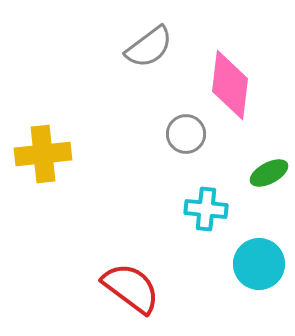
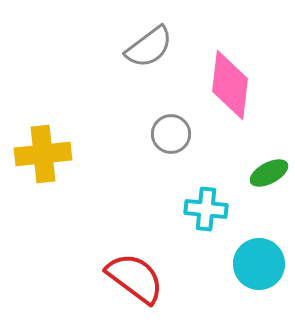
gray circle: moved 15 px left
red semicircle: moved 4 px right, 10 px up
